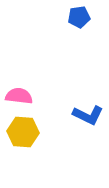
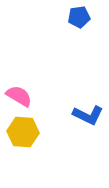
pink semicircle: rotated 24 degrees clockwise
